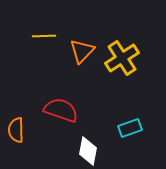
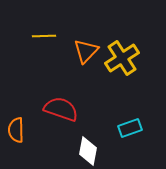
orange triangle: moved 4 px right
red semicircle: moved 1 px up
